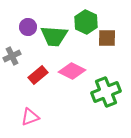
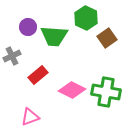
green hexagon: moved 4 px up
brown square: rotated 36 degrees counterclockwise
pink diamond: moved 19 px down
green cross: rotated 32 degrees clockwise
